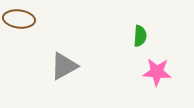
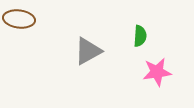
gray triangle: moved 24 px right, 15 px up
pink star: rotated 12 degrees counterclockwise
